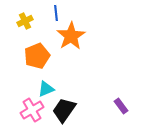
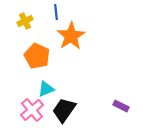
blue line: moved 1 px up
orange pentagon: rotated 25 degrees counterclockwise
purple rectangle: rotated 28 degrees counterclockwise
pink cross: rotated 10 degrees counterclockwise
